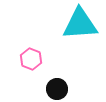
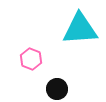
cyan triangle: moved 5 px down
